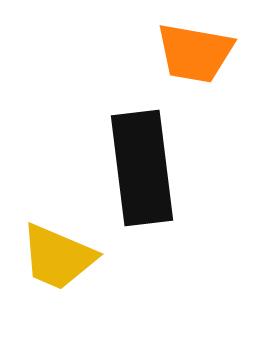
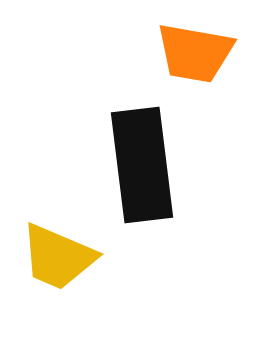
black rectangle: moved 3 px up
